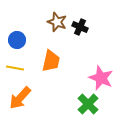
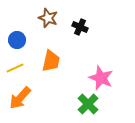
brown star: moved 9 px left, 4 px up
yellow line: rotated 36 degrees counterclockwise
